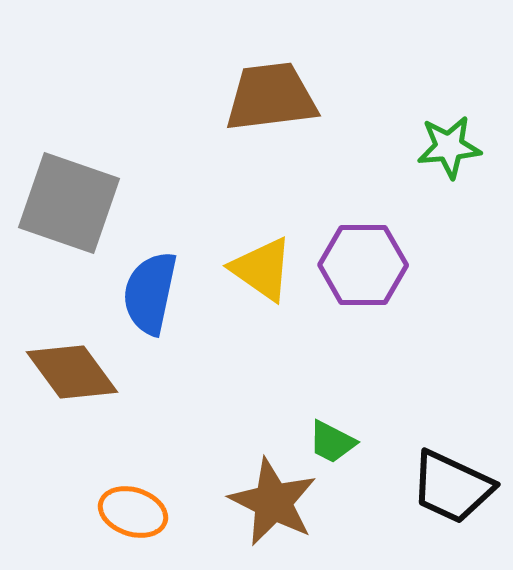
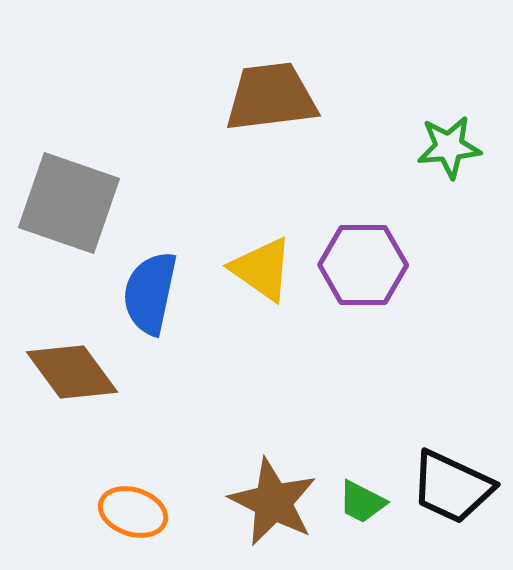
green trapezoid: moved 30 px right, 60 px down
